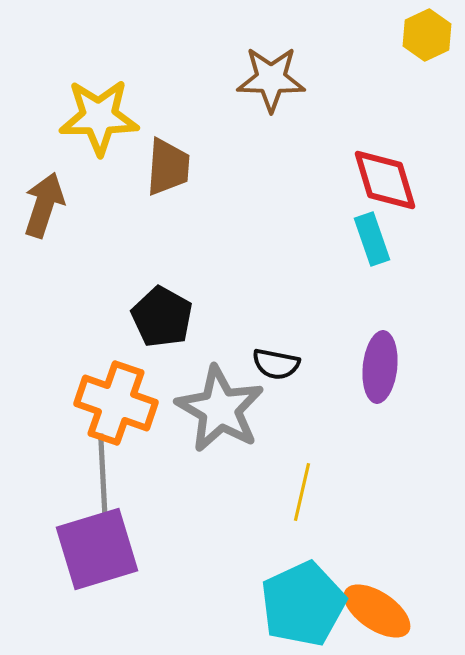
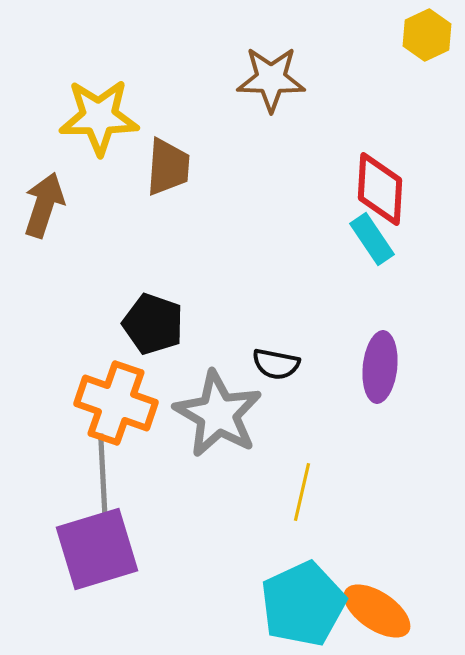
red diamond: moved 5 px left, 9 px down; rotated 20 degrees clockwise
cyan rectangle: rotated 15 degrees counterclockwise
black pentagon: moved 9 px left, 7 px down; rotated 10 degrees counterclockwise
gray star: moved 2 px left, 5 px down
